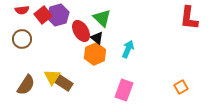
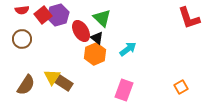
red L-shape: rotated 25 degrees counterclockwise
cyan arrow: rotated 30 degrees clockwise
